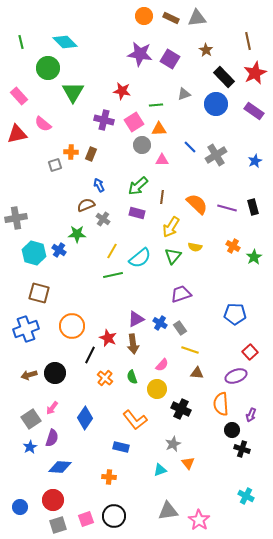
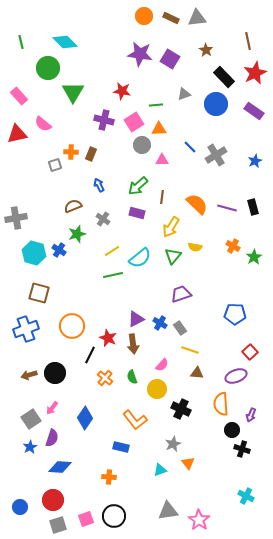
brown semicircle at (86, 205): moved 13 px left, 1 px down
green star at (77, 234): rotated 18 degrees counterclockwise
yellow line at (112, 251): rotated 28 degrees clockwise
